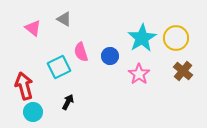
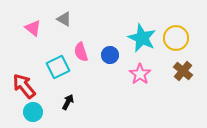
cyan star: rotated 16 degrees counterclockwise
blue circle: moved 1 px up
cyan square: moved 1 px left
pink star: moved 1 px right
red arrow: rotated 24 degrees counterclockwise
